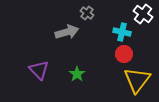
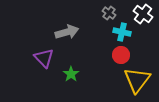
gray cross: moved 22 px right
red circle: moved 3 px left, 1 px down
purple triangle: moved 5 px right, 12 px up
green star: moved 6 px left
